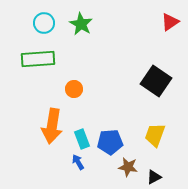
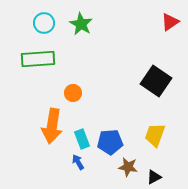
orange circle: moved 1 px left, 4 px down
